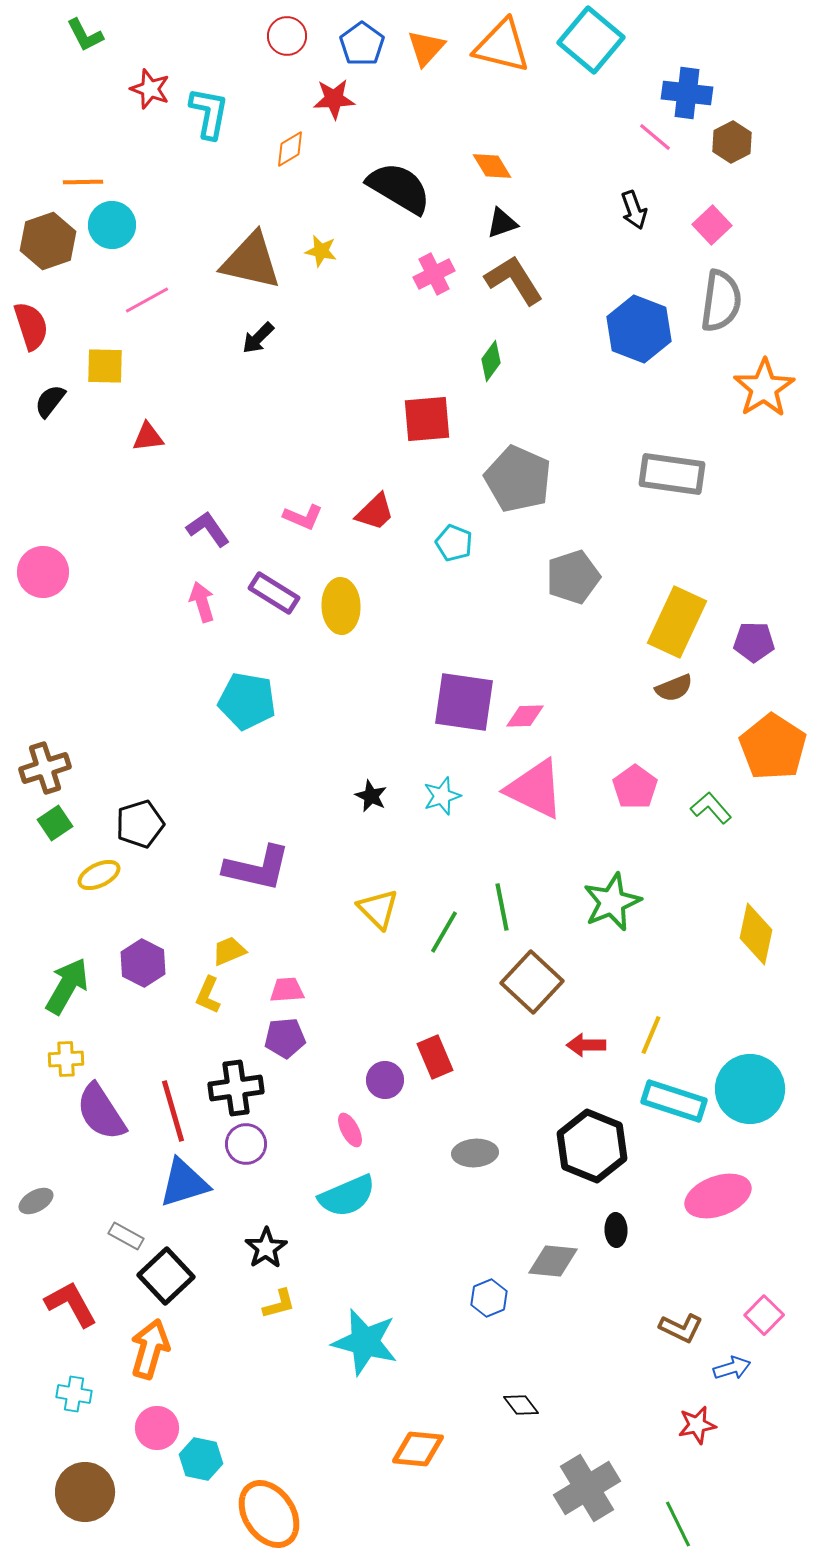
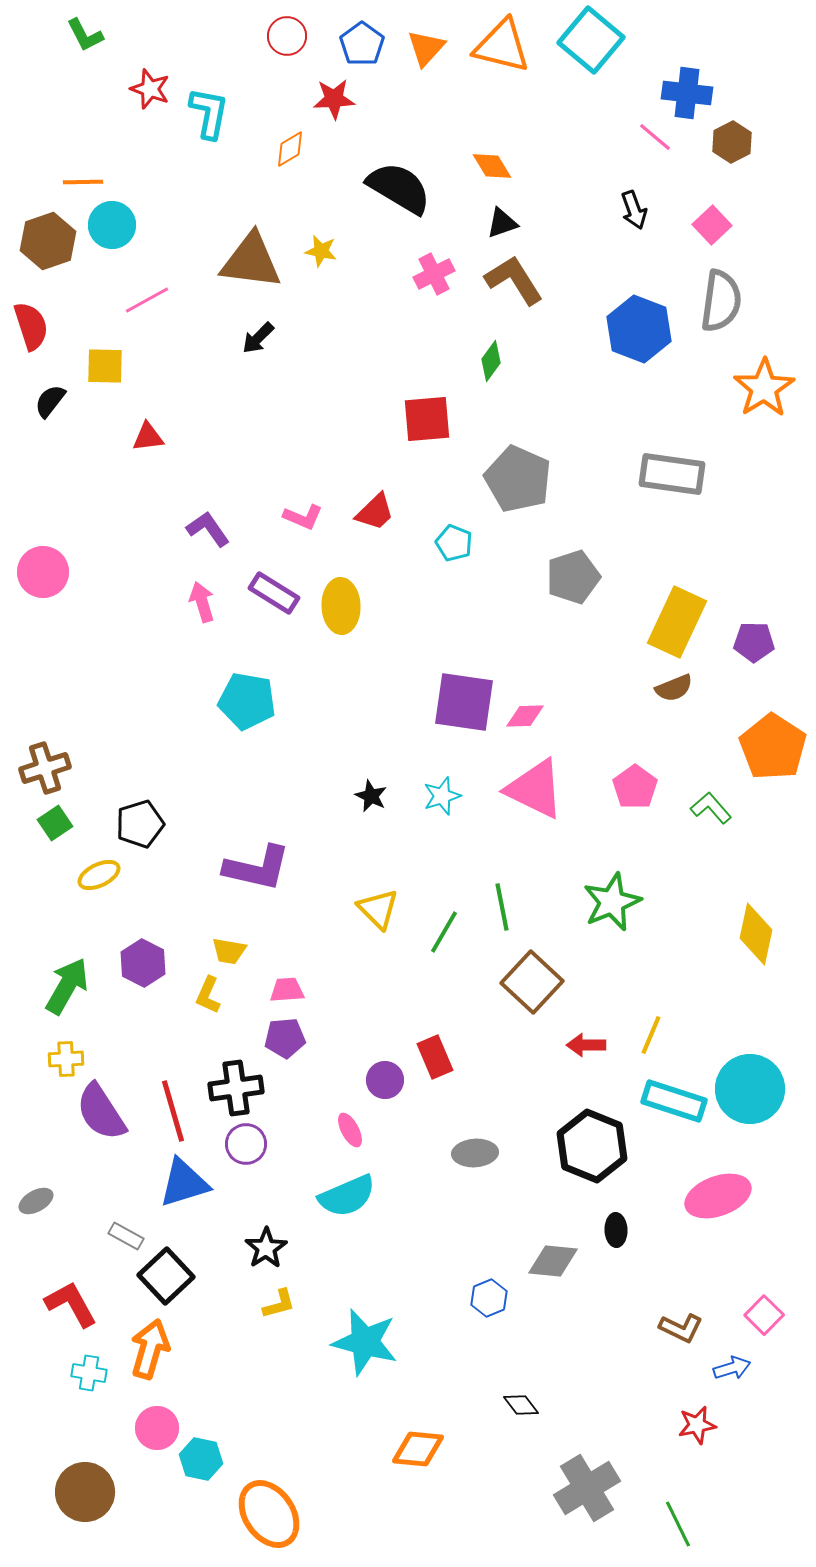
brown triangle at (251, 261): rotated 6 degrees counterclockwise
yellow trapezoid at (229, 951): rotated 147 degrees counterclockwise
cyan cross at (74, 1394): moved 15 px right, 21 px up
